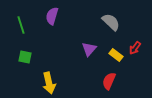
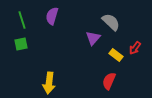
green line: moved 1 px right, 5 px up
purple triangle: moved 4 px right, 11 px up
green square: moved 4 px left, 13 px up; rotated 24 degrees counterclockwise
yellow arrow: rotated 20 degrees clockwise
